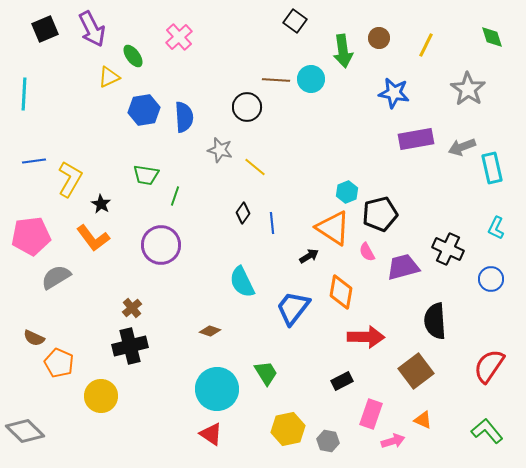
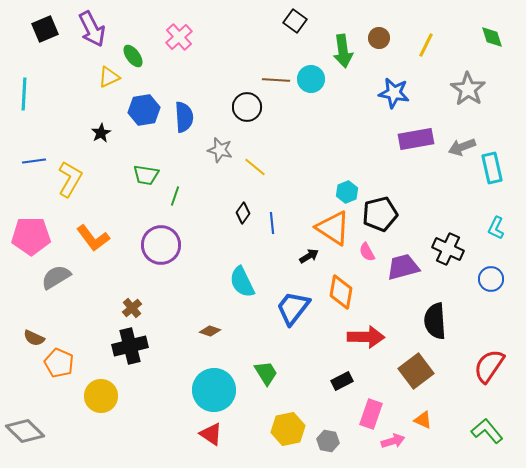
black star at (101, 204): moved 71 px up; rotated 12 degrees clockwise
pink pentagon at (31, 236): rotated 6 degrees clockwise
cyan circle at (217, 389): moved 3 px left, 1 px down
